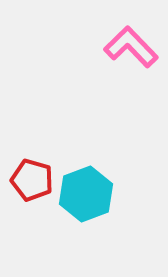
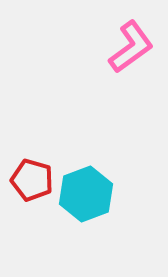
pink L-shape: rotated 98 degrees clockwise
